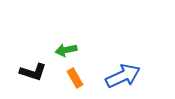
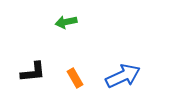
green arrow: moved 28 px up
black L-shape: rotated 24 degrees counterclockwise
